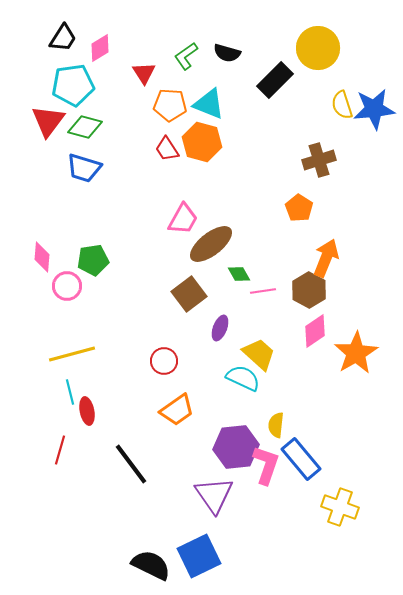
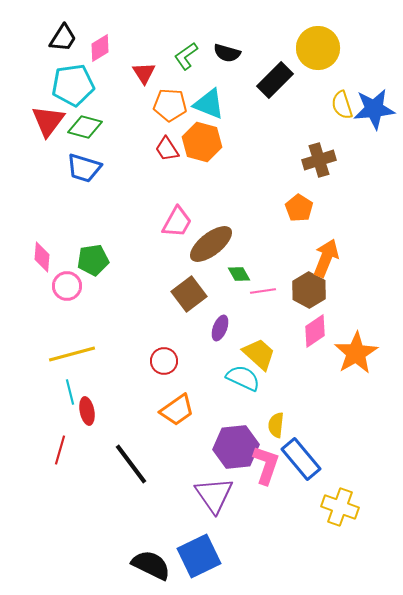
pink trapezoid at (183, 219): moved 6 px left, 3 px down
